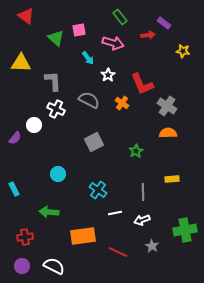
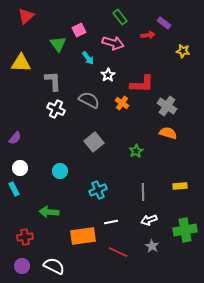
red triangle: rotated 42 degrees clockwise
pink square: rotated 16 degrees counterclockwise
green triangle: moved 2 px right, 6 px down; rotated 12 degrees clockwise
red L-shape: rotated 65 degrees counterclockwise
white circle: moved 14 px left, 43 px down
orange semicircle: rotated 18 degrees clockwise
gray square: rotated 12 degrees counterclockwise
cyan circle: moved 2 px right, 3 px up
yellow rectangle: moved 8 px right, 7 px down
cyan cross: rotated 30 degrees clockwise
white line: moved 4 px left, 9 px down
white arrow: moved 7 px right
